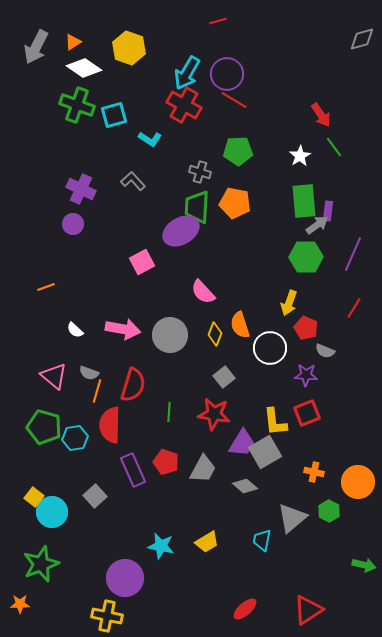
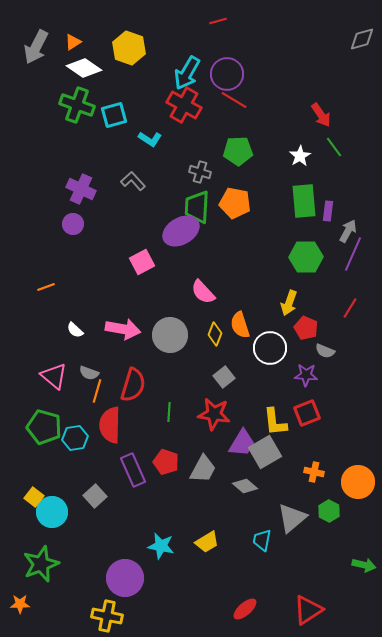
gray arrow at (317, 225): moved 31 px right, 6 px down; rotated 25 degrees counterclockwise
red line at (354, 308): moved 4 px left
